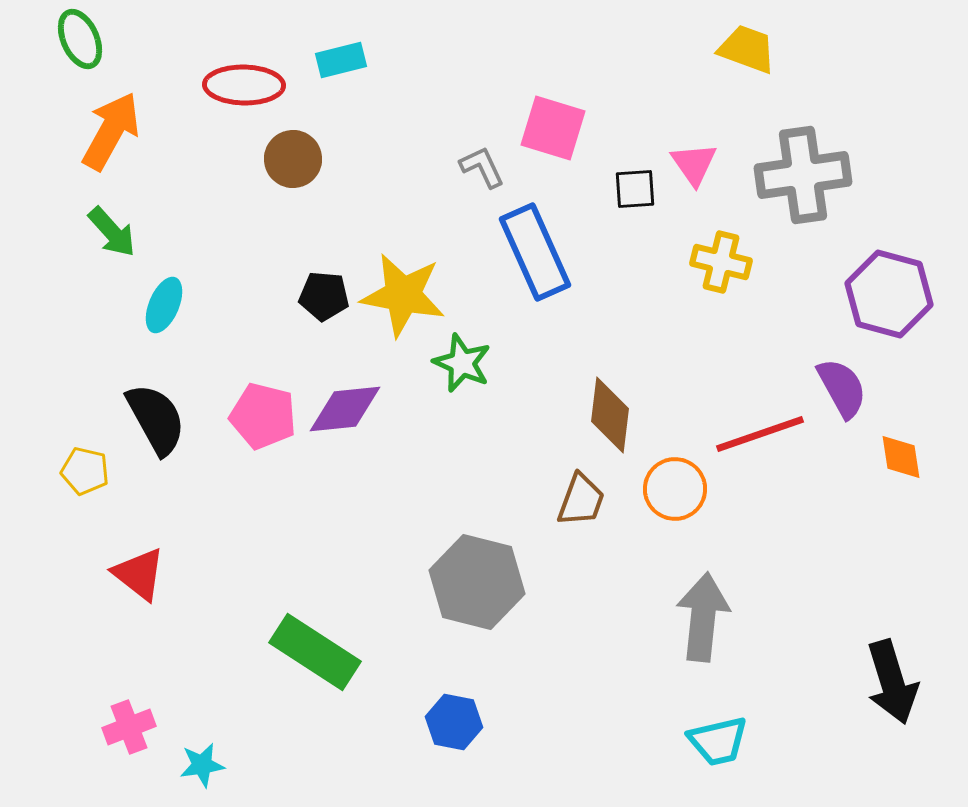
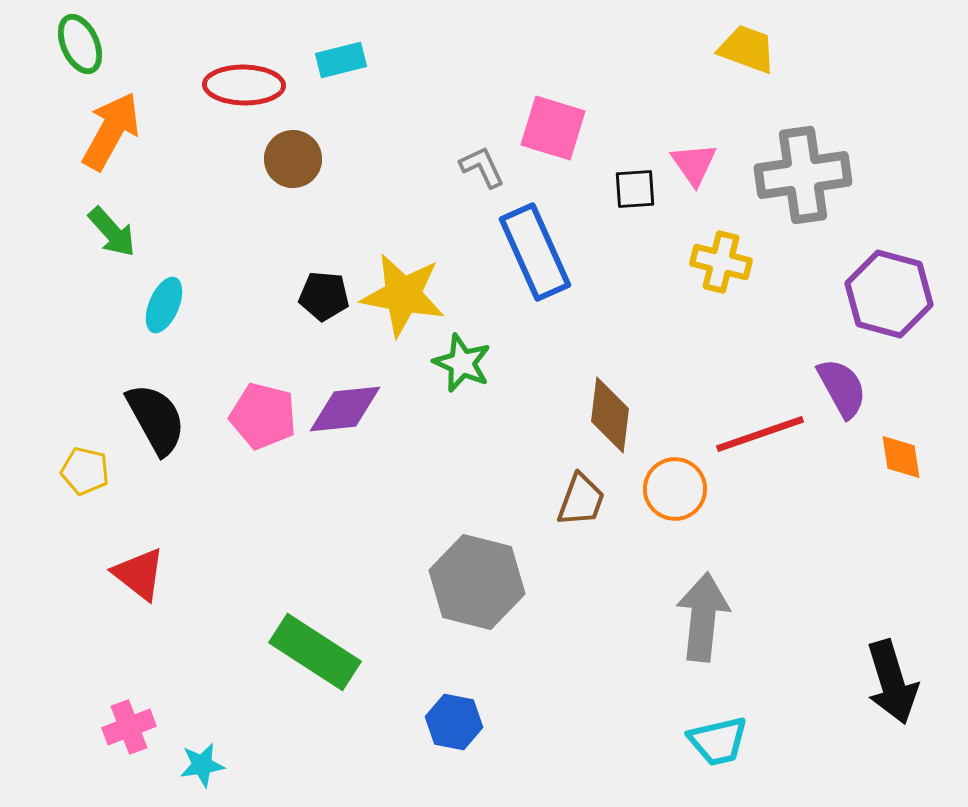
green ellipse: moved 5 px down
